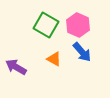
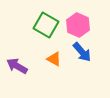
purple arrow: moved 1 px right, 1 px up
